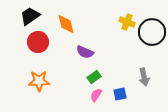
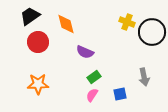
orange star: moved 1 px left, 3 px down
pink semicircle: moved 4 px left
